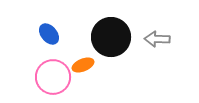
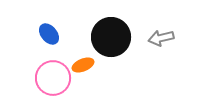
gray arrow: moved 4 px right, 1 px up; rotated 15 degrees counterclockwise
pink circle: moved 1 px down
